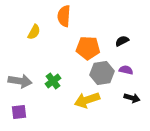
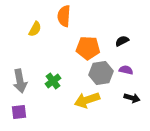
yellow semicircle: moved 1 px right, 3 px up
gray hexagon: moved 1 px left
gray arrow: rotated 70 degrees clockwise
